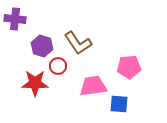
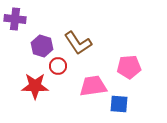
red star: moved 3 px down
